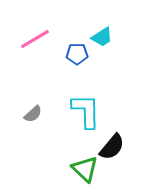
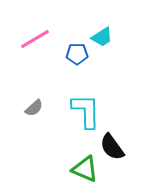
gray semicircle: moved 1 px right, 6 px up
black semicircle: rotated 104 degrees clockwise
green triangle: rotated 20 degrees counterclockwise
